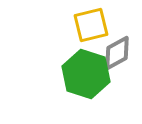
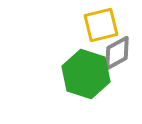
yellow square: moved 10 px right
